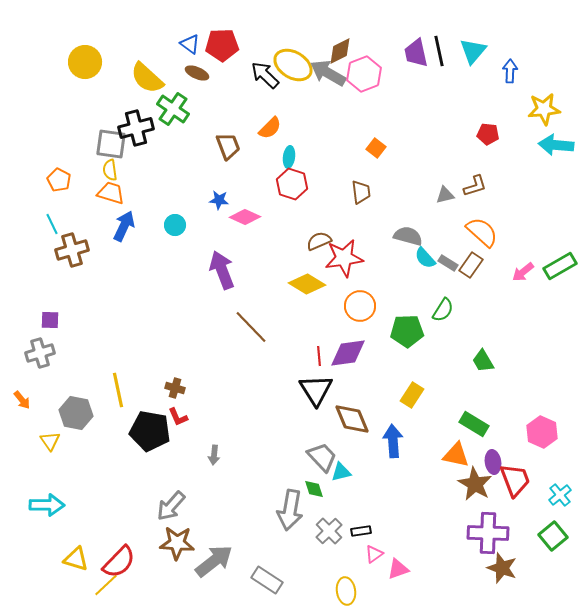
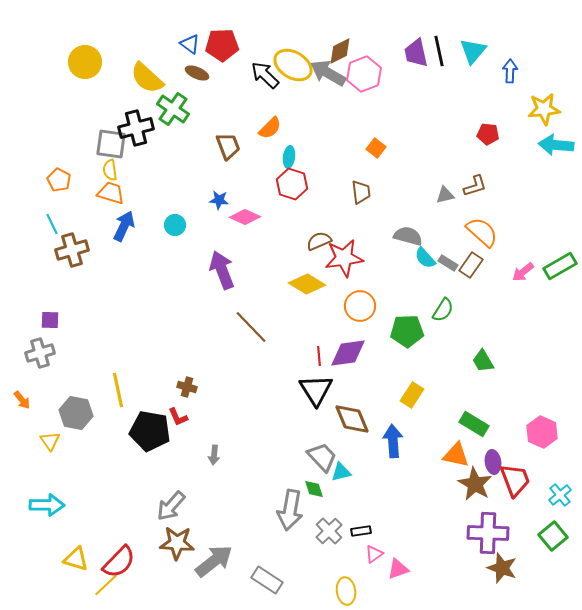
brown cross at (175, 388): moved 12 px right, 1 px up
